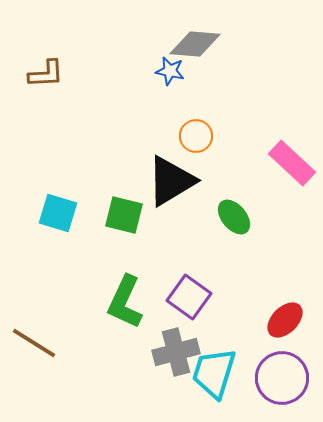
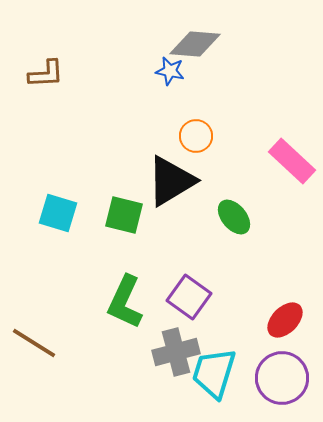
pink rectangle: moved 2 px up
